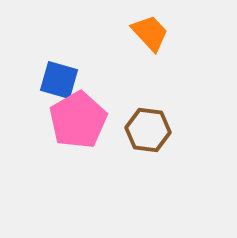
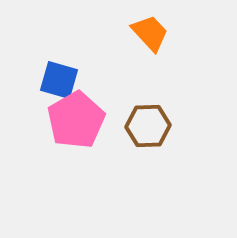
pink pentagon: moved 2 px left
brown hexagon: moved 4 px up; rotated 9 degrees counterclockwise
